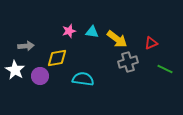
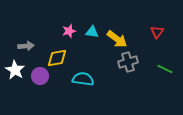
red triangle: moved 6 px right, 11 px up; rotated 32 degrees counterclockwise
